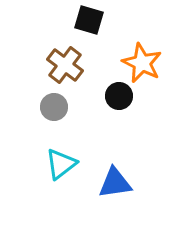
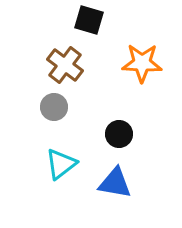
orange star: rotated 24 degrees counterclockwise
black circle: moved 38 px down
blue triangle: rotated 18 degrees clockwise
